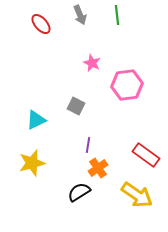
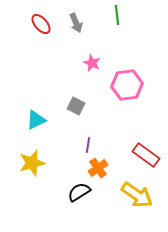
gray arrow: moved 4 px left, 8 px down
